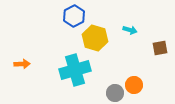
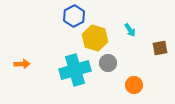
cyan arrow: rotated 40 degrees clockwise
gray circle: moved 7 px left, 30 px up
